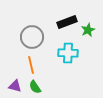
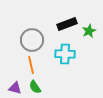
black rectangle: moved 2 px down
green star: moved 1 px right, 1 px down
gray circle: moved 3 px down
cyan cross: moved 3 px left, 1 px down
purple triangle: moved 2 px down
